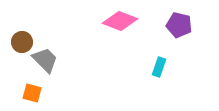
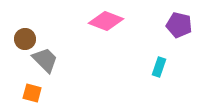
pink diamond: moved 14 px left
brown circle: moved 3 px right, 3 px up
